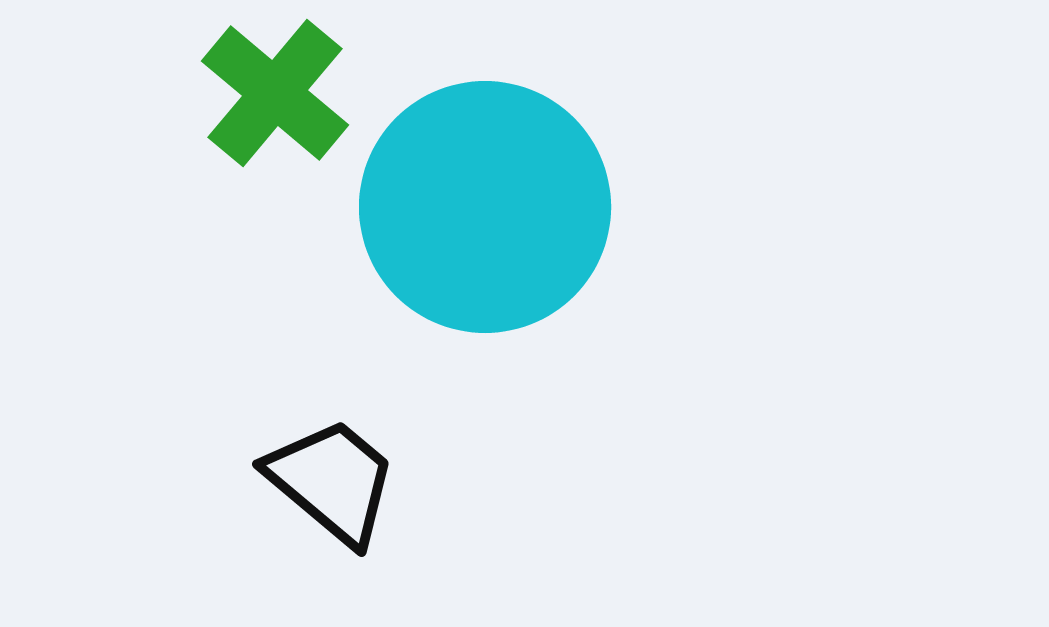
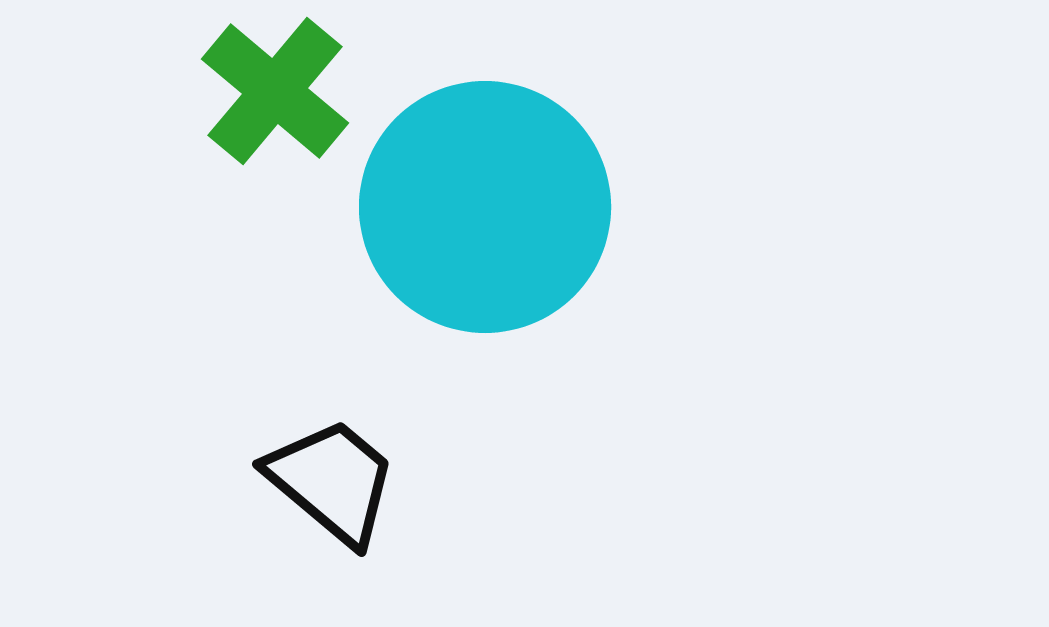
green cross: moved 2 px up
